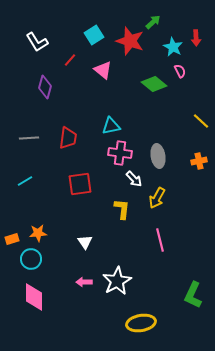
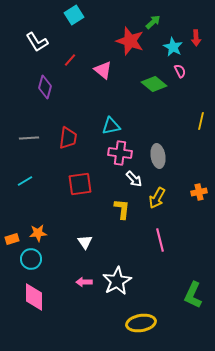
cyan square: moved 20 px left, 20 px up
yellow line: rotated 60 degrees clockwise
orange cross: moved 31 px down
